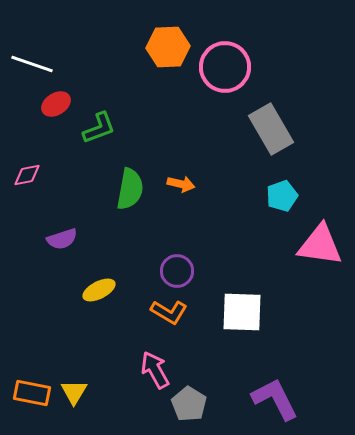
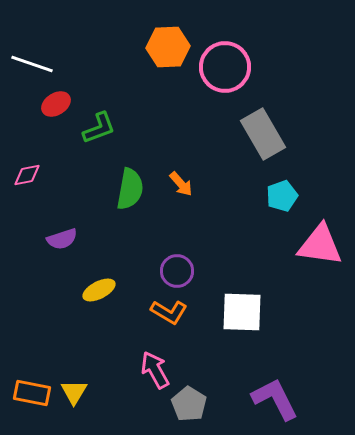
gray rectangle: moved 8 px left, 5 px down
orange arrow: rotated 36 degrees clockwise
